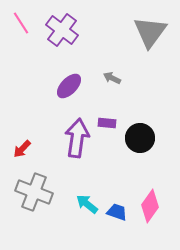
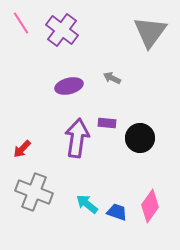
purple ellipse: rotated 32 degrees clockwise
